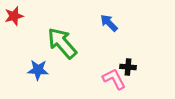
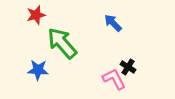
red star: moved 22 px right, 1 px up
blue arrow: moved 4 px right
black cross: rotated 28 degrees clockwise
